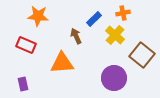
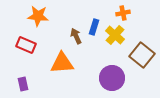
blue rectangle: moved 8 px down; rotated 28 degrees counterclockwise
purple circle: moved 2 px left
